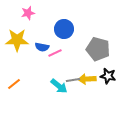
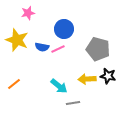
yellow star: rotated 20 degrees clockwise
pink line: moved 3 px right, 4 px up
gray line: moved 23 px down
